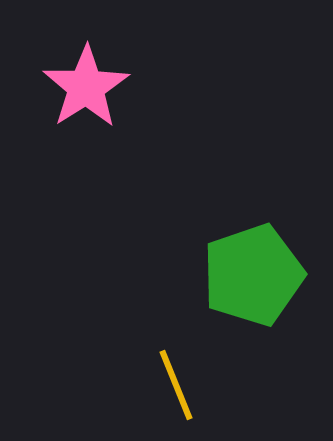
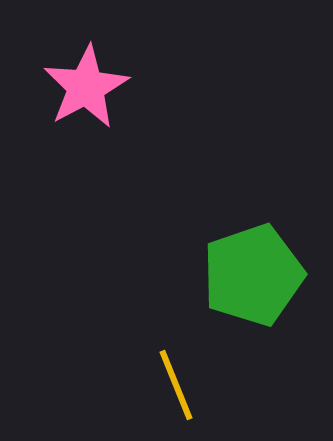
pink star: rotated 4 degrees clockwise
